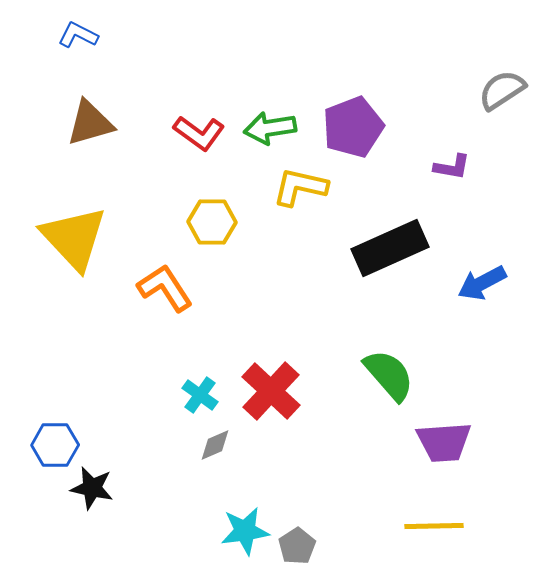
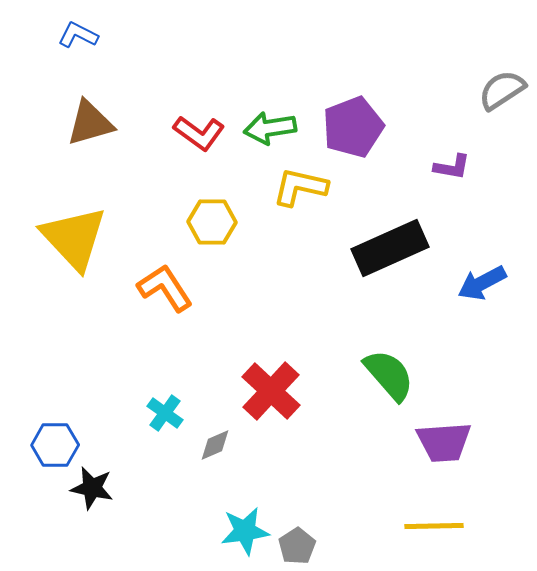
cyan cross: moved 35 px left, 18 px down
